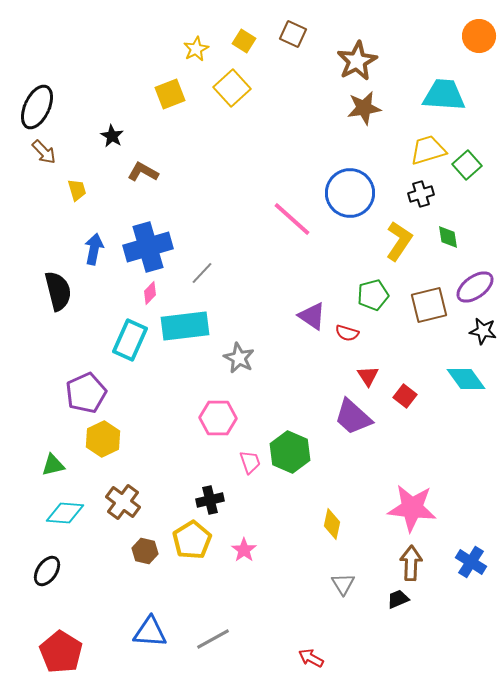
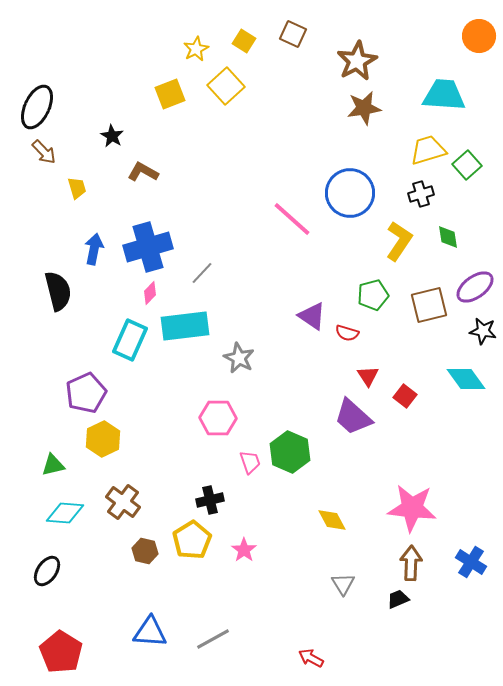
yellow square at (232, 88): moved 6 px left, 2 px up
yellow trapezoid at (77, 190): moved 2 px up
yellow diamond at (332, 524): moved 4 px up; rotated 40 degrees counterclockwise
